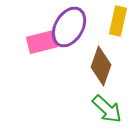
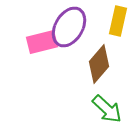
brown diamond: moved 2 px left, 2 px up; rotated 21 degrees clockwise
